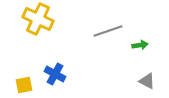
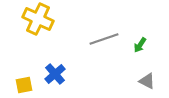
gray line: moved 4 px left, 8 px down
green arrow: rotated 133 degrees clockwise
blue cross: rotated 20 degrees clockwise
